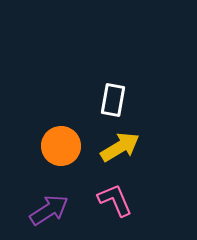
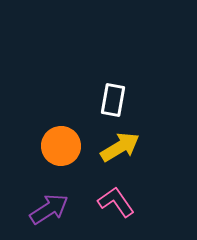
pink L-shape: moved 1 px right, 2 px down; rotated 12 degrees counterclockwise
purple arrow: moved 1 px up
